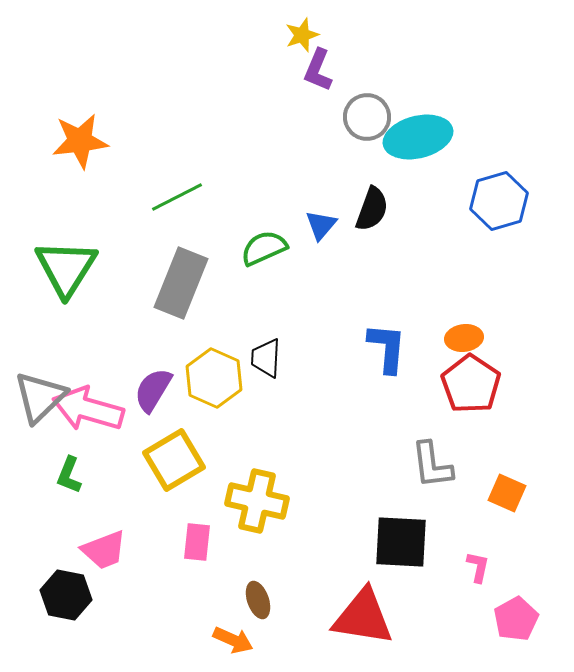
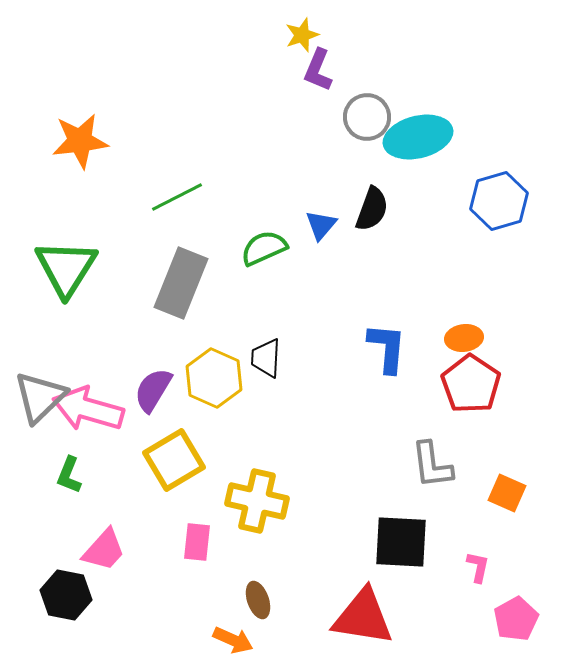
pink trapezoid: rotated 27 degrees counterclockwise
